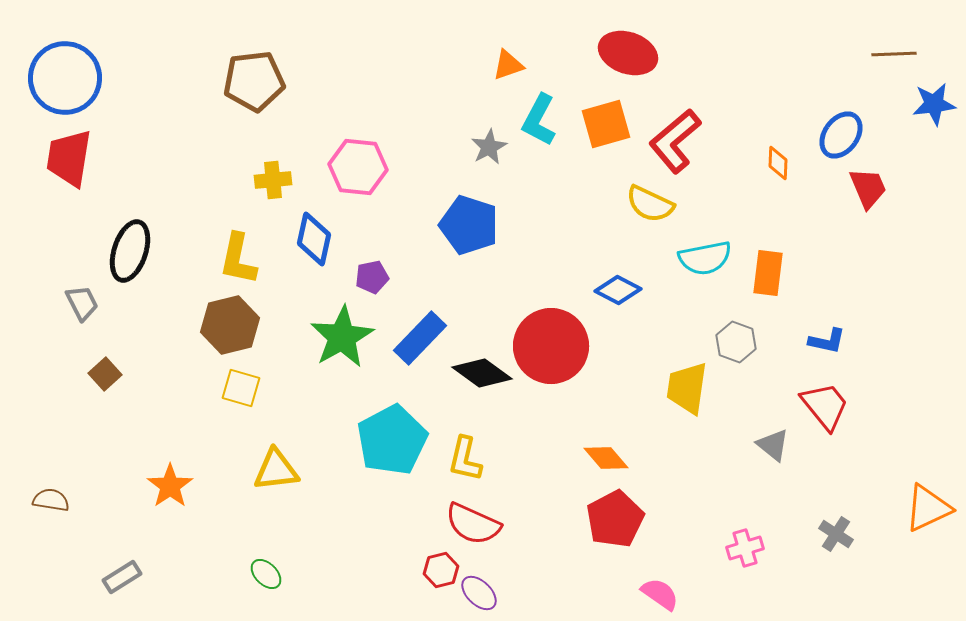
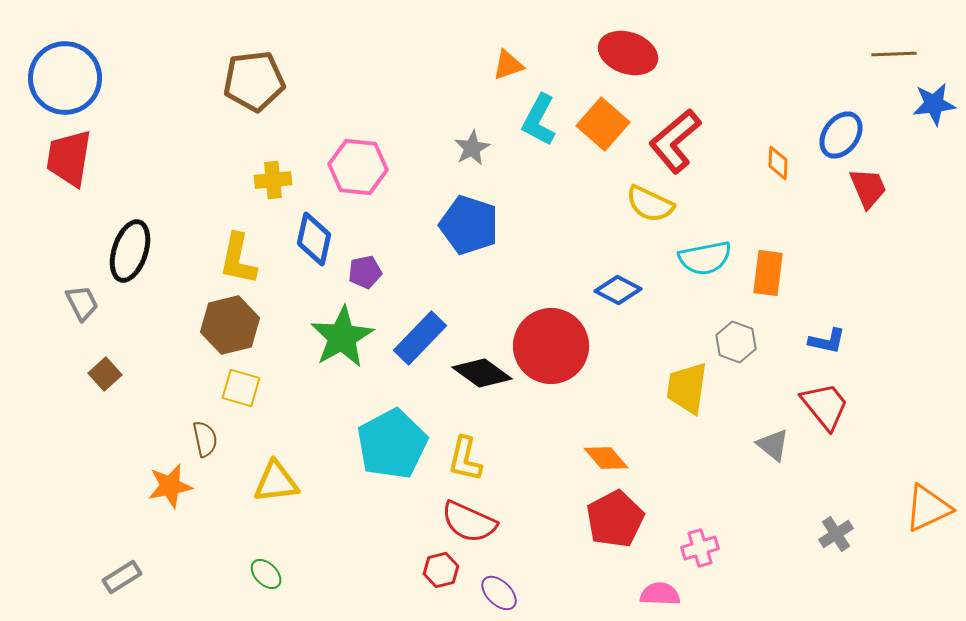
orange square at (606, 124): moved 3 px left; rotated 33 degrees counterclockwise
gray star at (489, 147): moved 17 px left, 1 px down
purple pentagon at (372, 277): moved 7 px left, 5 px up
cyan pentagon at (392, 440): moved 4 px down
yellow triangle at (276, 470): moved 12 px down
orange star at (170, 486): rotated 24 degrees clockwise
brown semicircle at (51, 500): moved 154 px right, 61 px up; rotated 69 degrees clockwise
red semicircle at (473, 524): moved 4 px left, 2 px up
gray cross at (836, 534): rotated 24 degrees clockwise
pink cross at (745, 548): moved 45 px left
purple ellipse at (479, 593): moved 20 px right
pink semicircle at (660, 594): rotated 33 degrees counterclockwise
